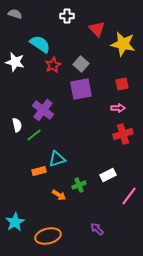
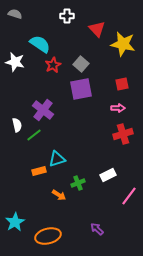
green cross: moved 1 px left, 2 px up
